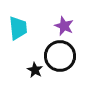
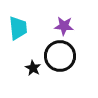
purple star: rotated 18 degrees counterclockwise
black star: moved 2 px left, 2 px up
